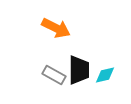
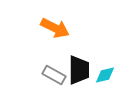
orange arrow: moved 1 px left
